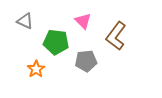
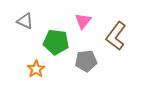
pink triangle: rotated 24 degrees clockwise
